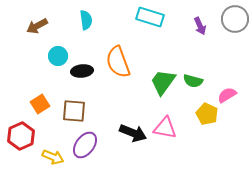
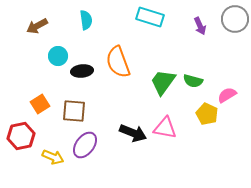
red hexagon: rotated 12 degrees clockwise
